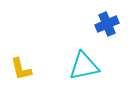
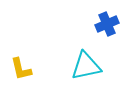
cyan triangle: moved 2 px right
